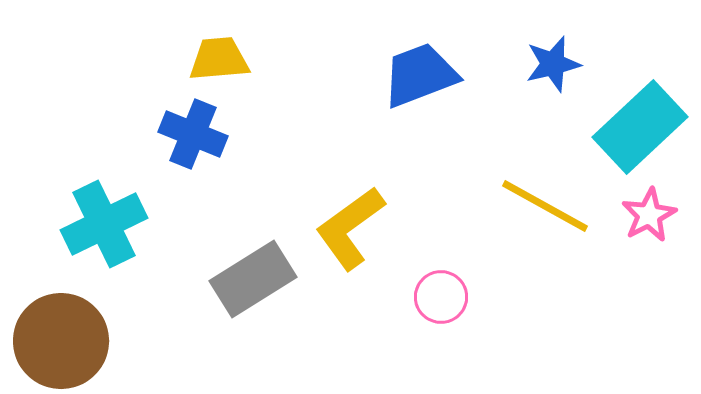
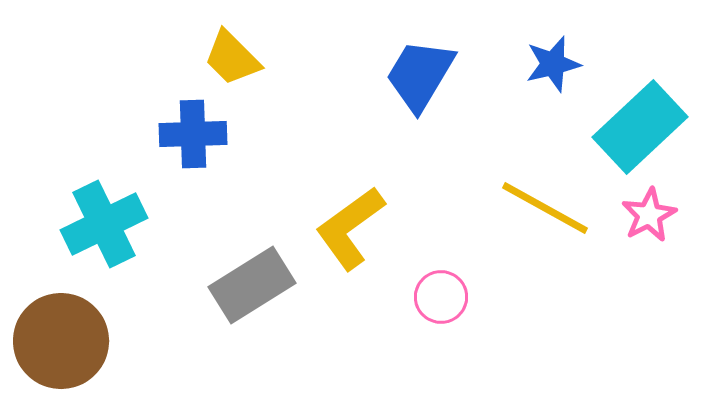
yellow trapezoid: moved 13 px right, 1 px up; rotated 130 degrees counterclockwise
blue trapezoid: rotated 38 degrees counterclockwise
blue cross: rotated 24 degrees counterclockwise
yellow line: moved 2 px down
gray rectangle: moved 1 px left, 6 px down
